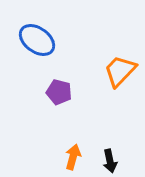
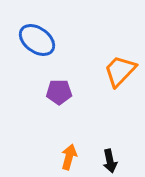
purple pentagon: rotated 15 degrees counterclockwise
orange arrow: moved 4 px left
